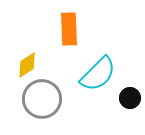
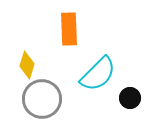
yellow diamond: rotated 40 degrees counterclockwise
